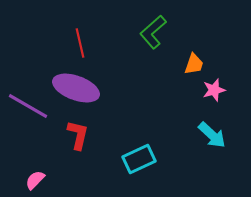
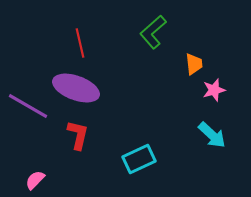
orange trapezoid: rotated 25 degrees counterclockwise
